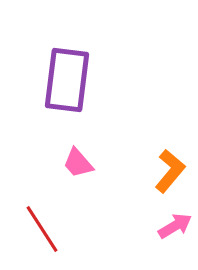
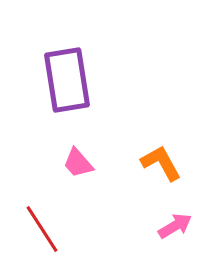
purple rectangle: rotated 16 degrees counterclockwise
orange L-shape: moved 9 px left, 8 px up; rotated 69 degrees counterclockwise
